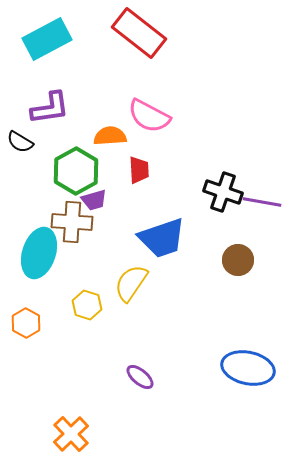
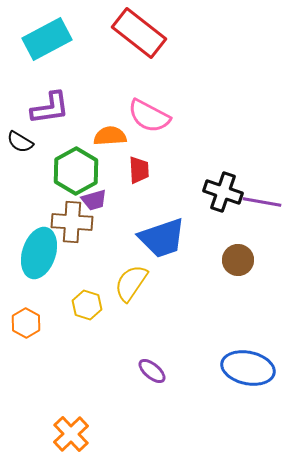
purple ellipse: moved 12 px right, 6 px up
